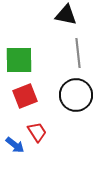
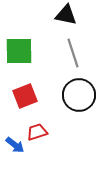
gray line: moved 5 px left; rotated 12 degrees counterclockwise
green square: moved 9 px up
black circle: moved 3 px right
red trapezoid: rotated 75 degrees counterclockwise
